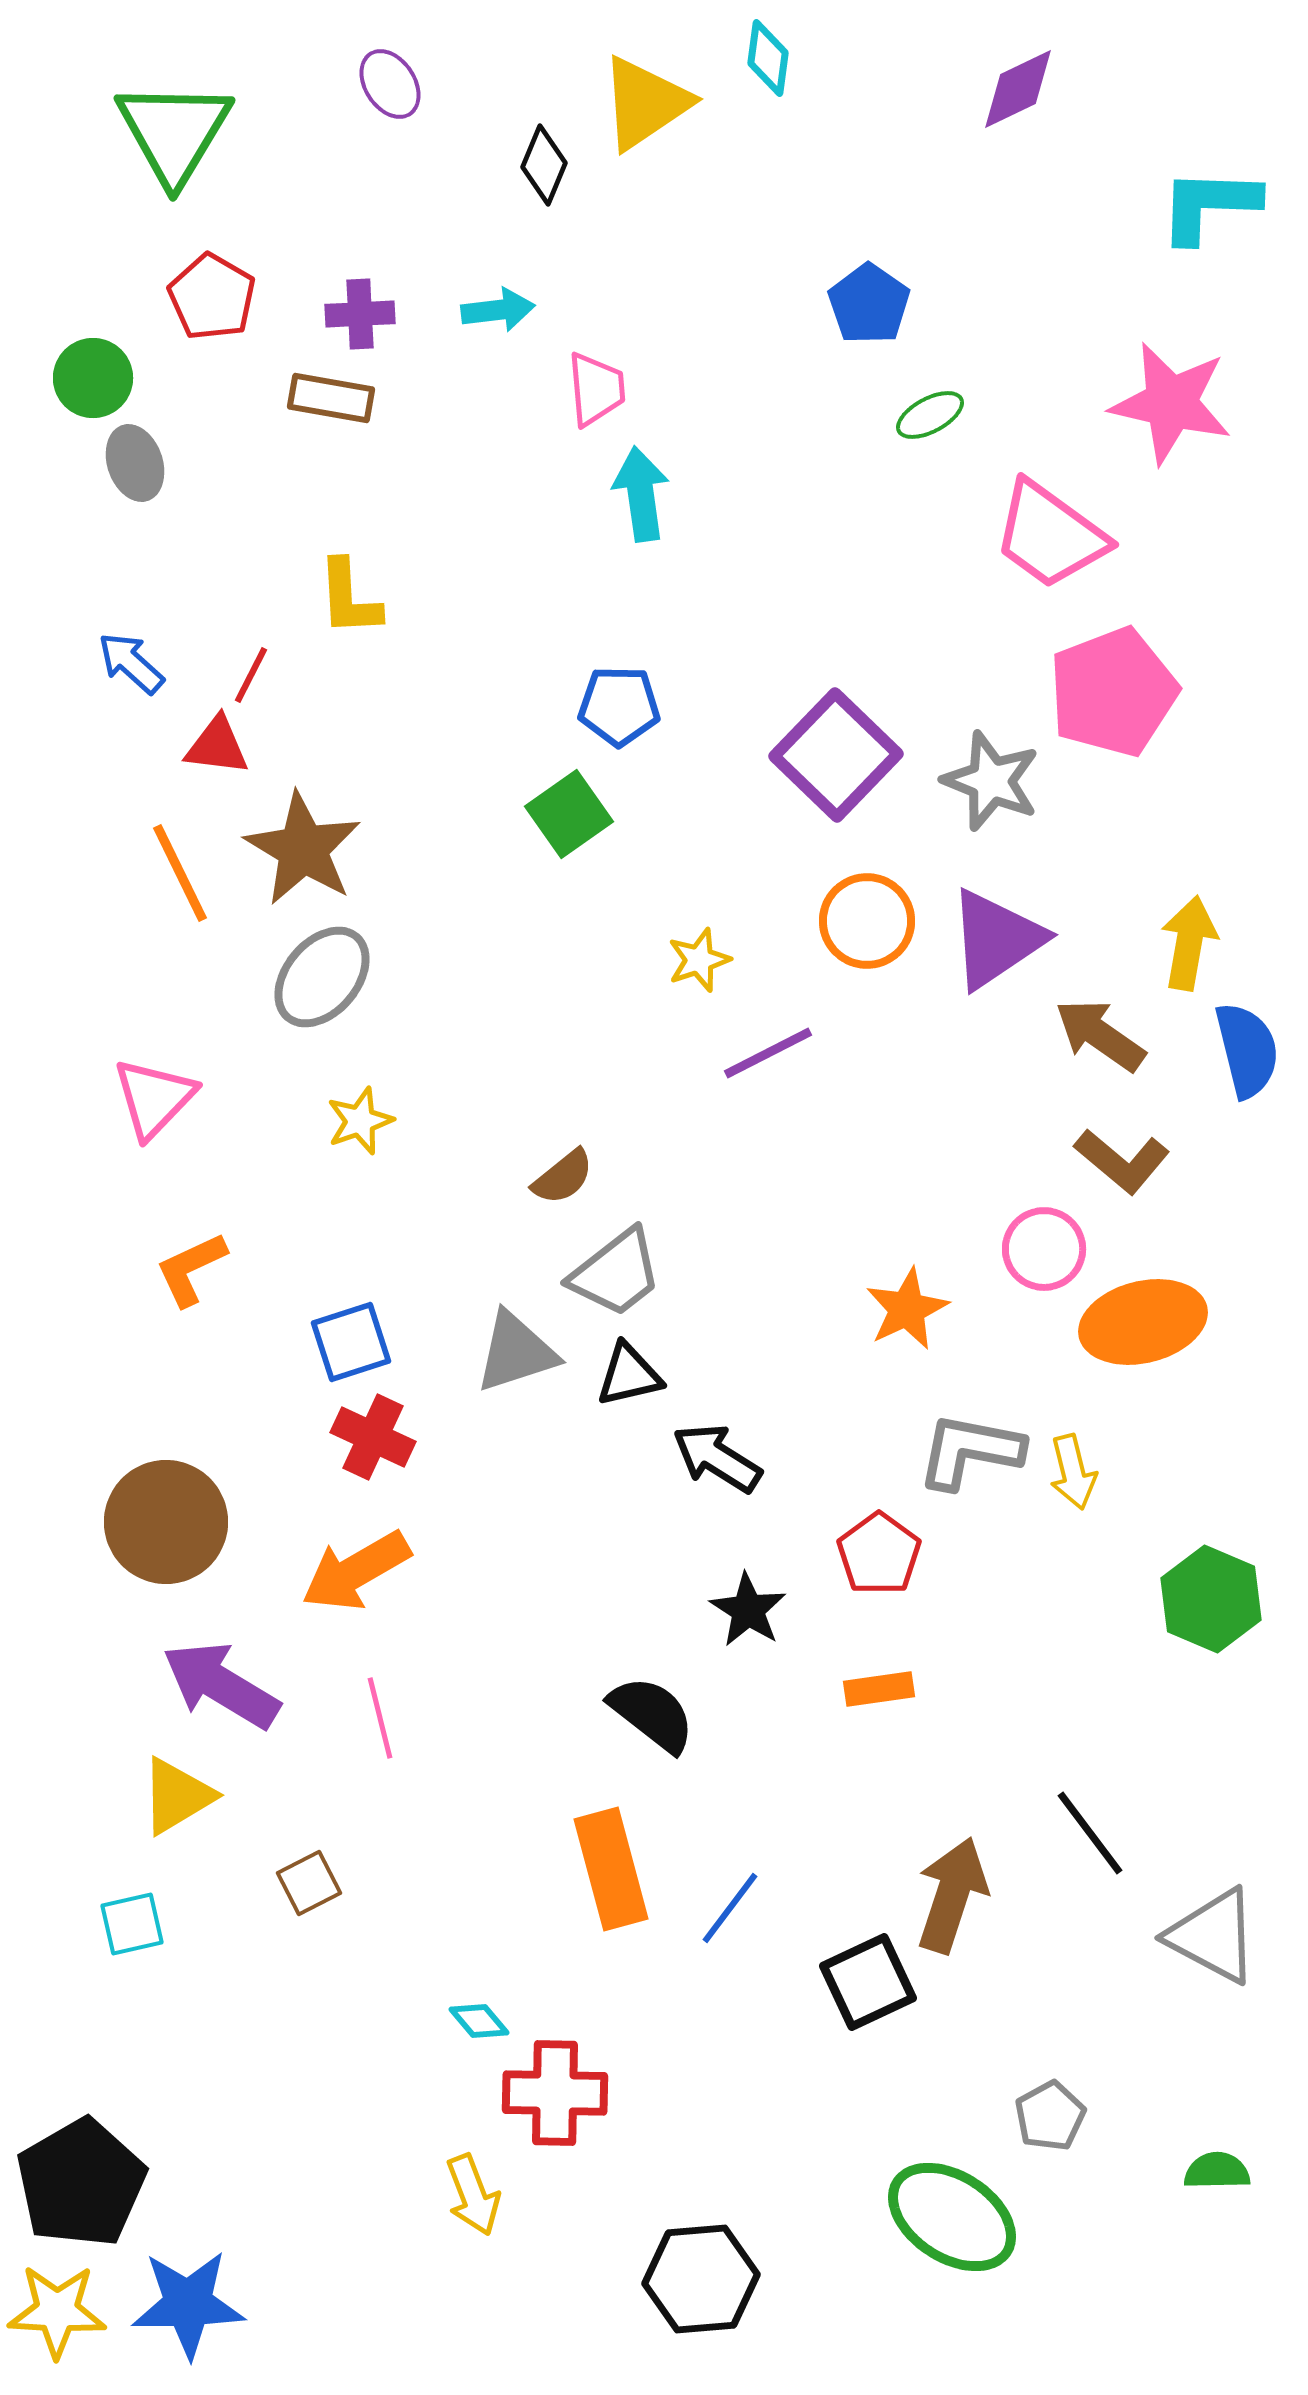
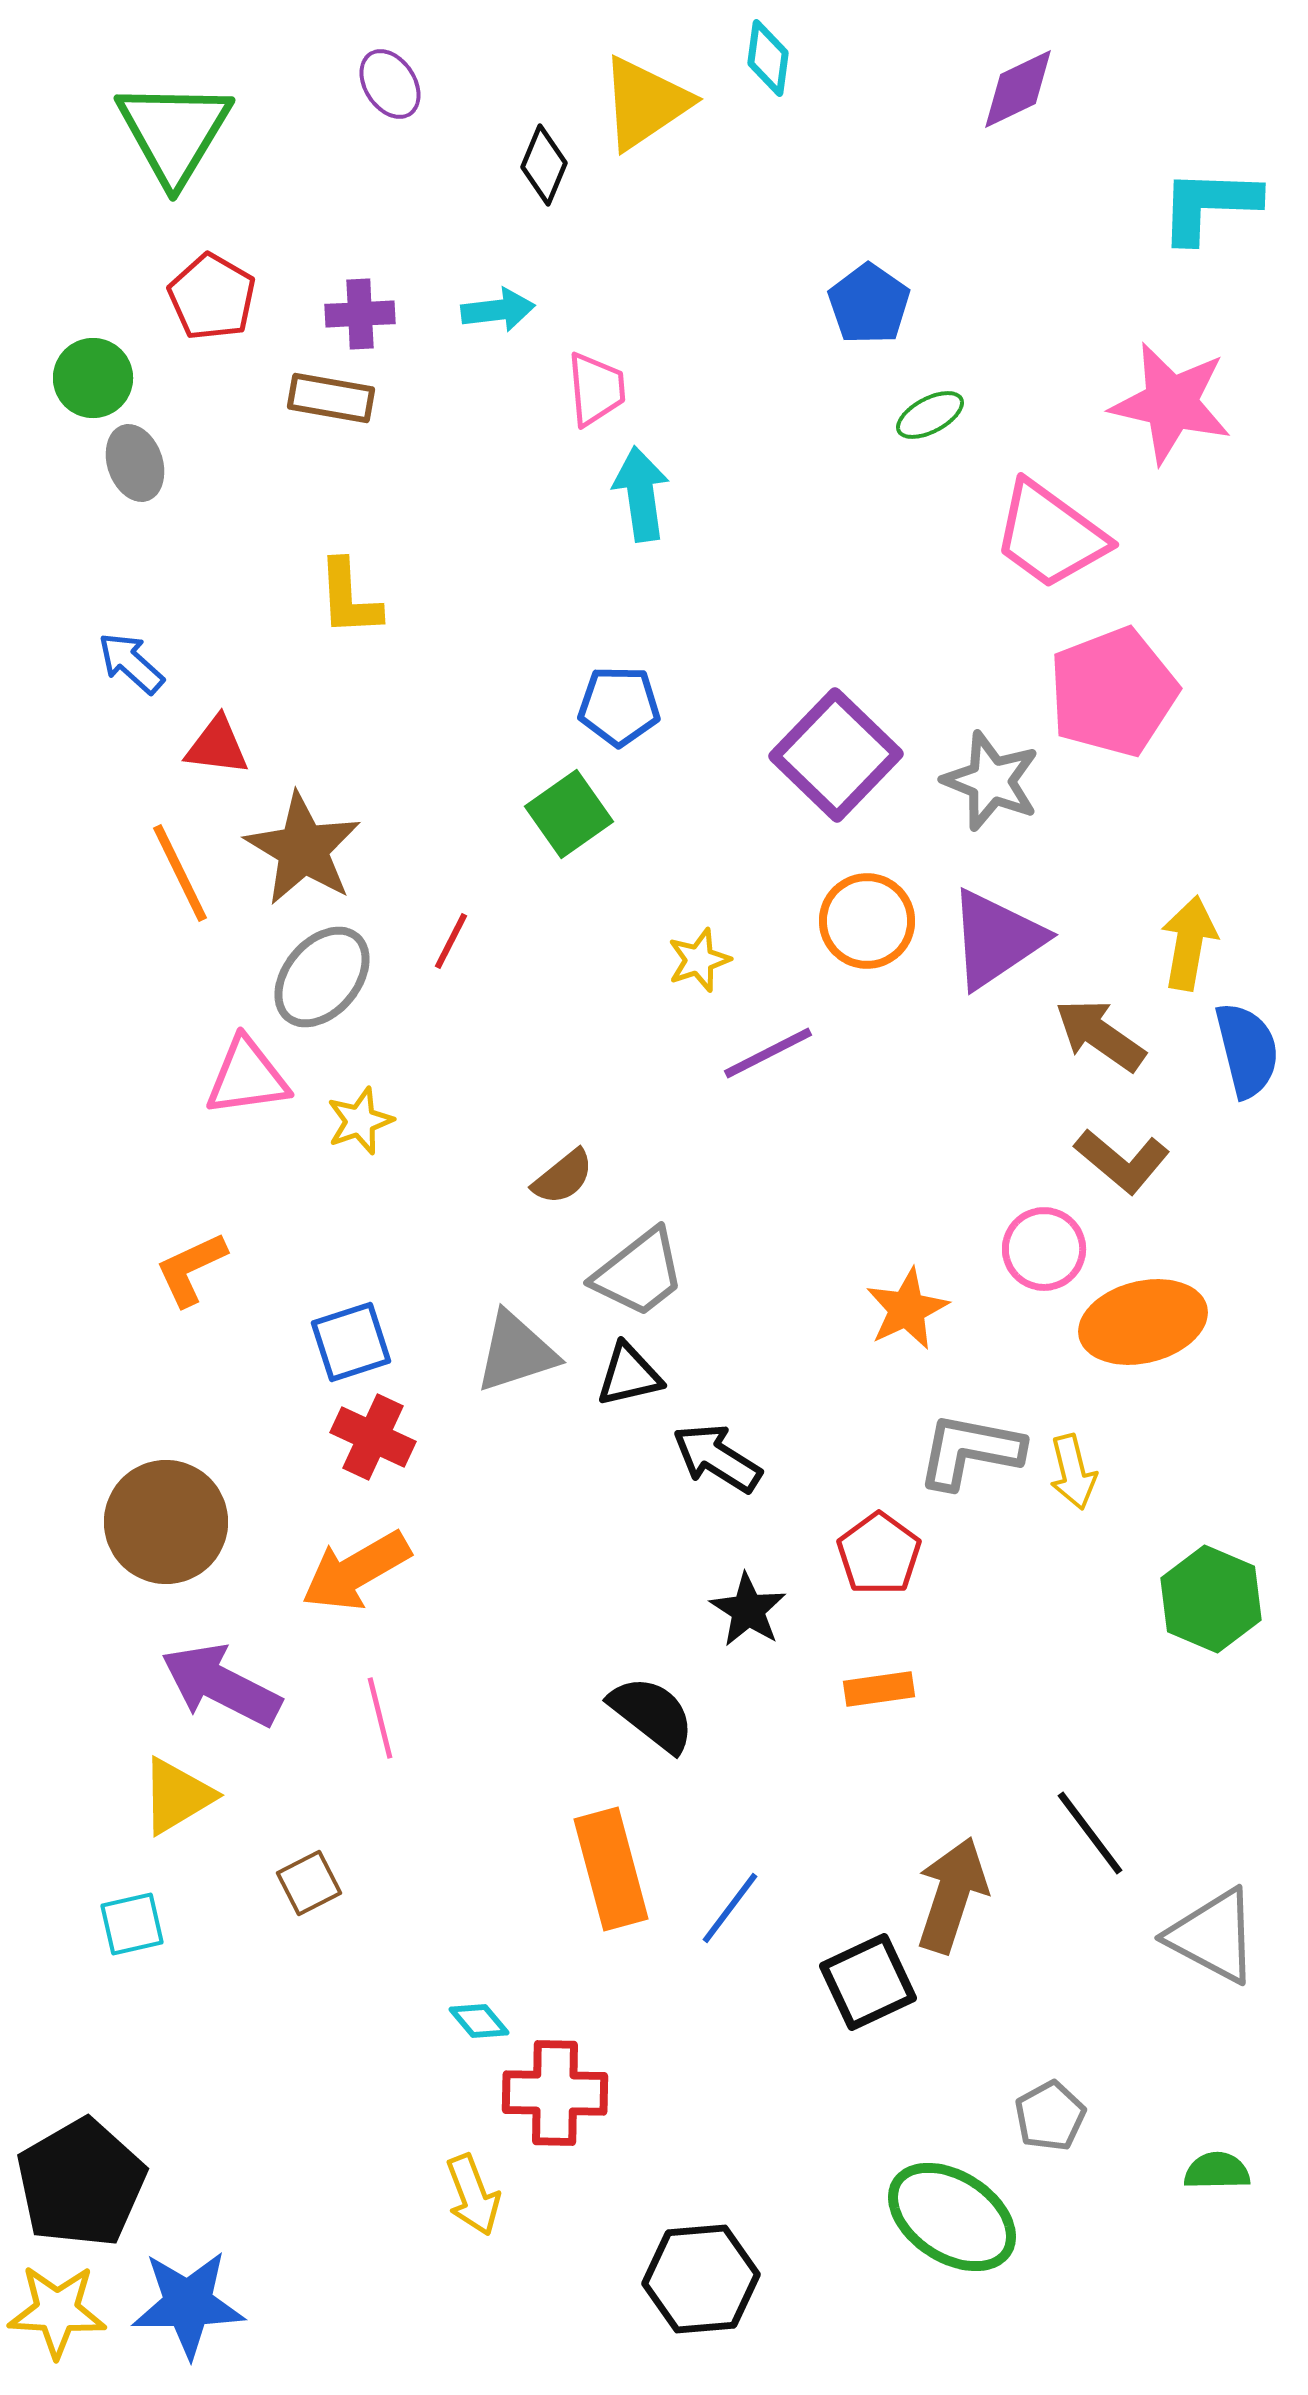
red line at (251, 675): moved 200 px right, 266 px down
pink triangle at (154, 1098): moved 93 px right, 21 px up; rotated 38 degrees clockwise
gray trapezoid at (616, 1273): moved 23 px right
purple arrow at (221, 1685): rotated 4 degrees counterclockwise
